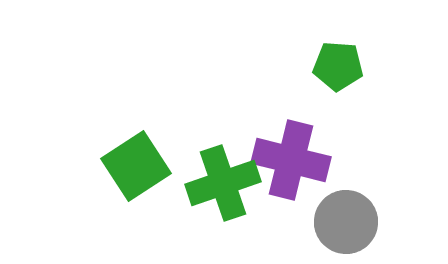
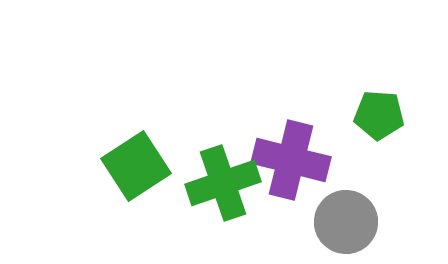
green pentagon: moved 41 px right, 49 px down
